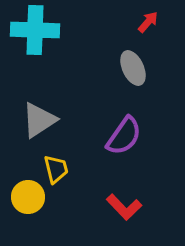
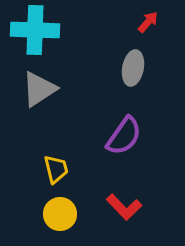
gray ellipse: rotated 36 degrees clockwise
gray triangle: moved 31 px up
yellow circle: moved 32 px right, 17 px down
